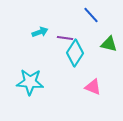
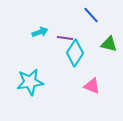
cyan star: rotated 12 degrees counterclockwise
pink triangle: moved 1 px left, 1 px up
